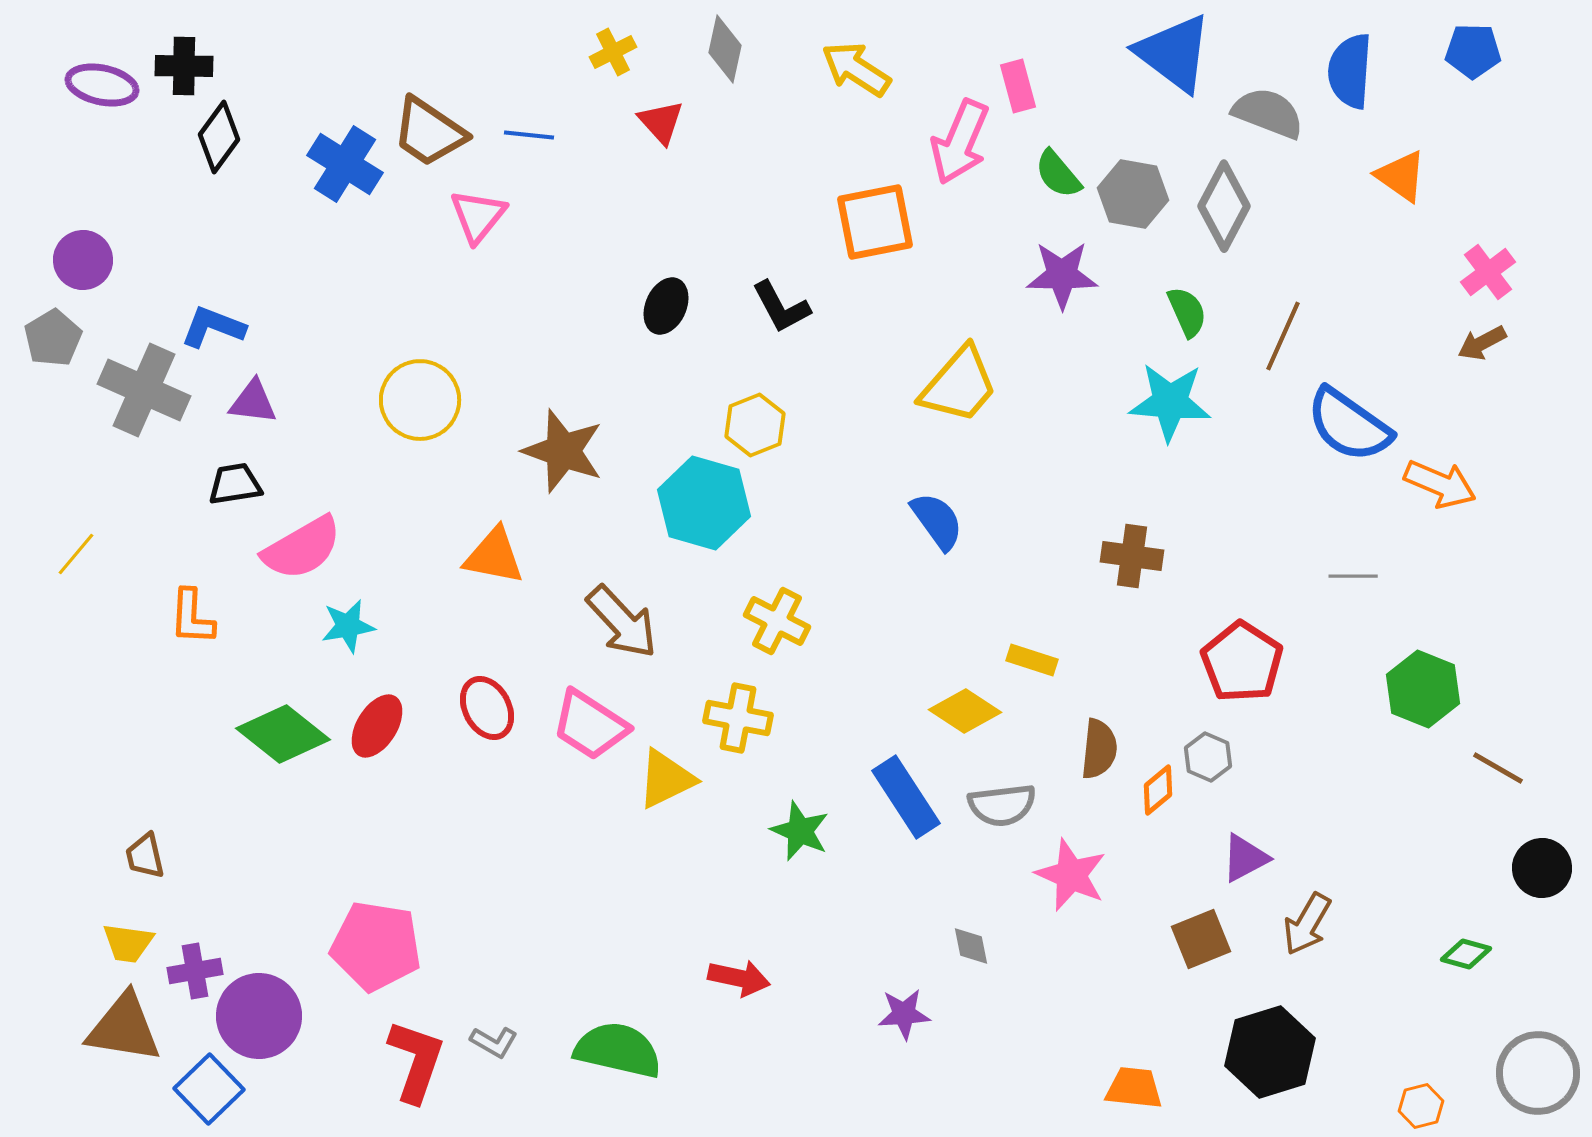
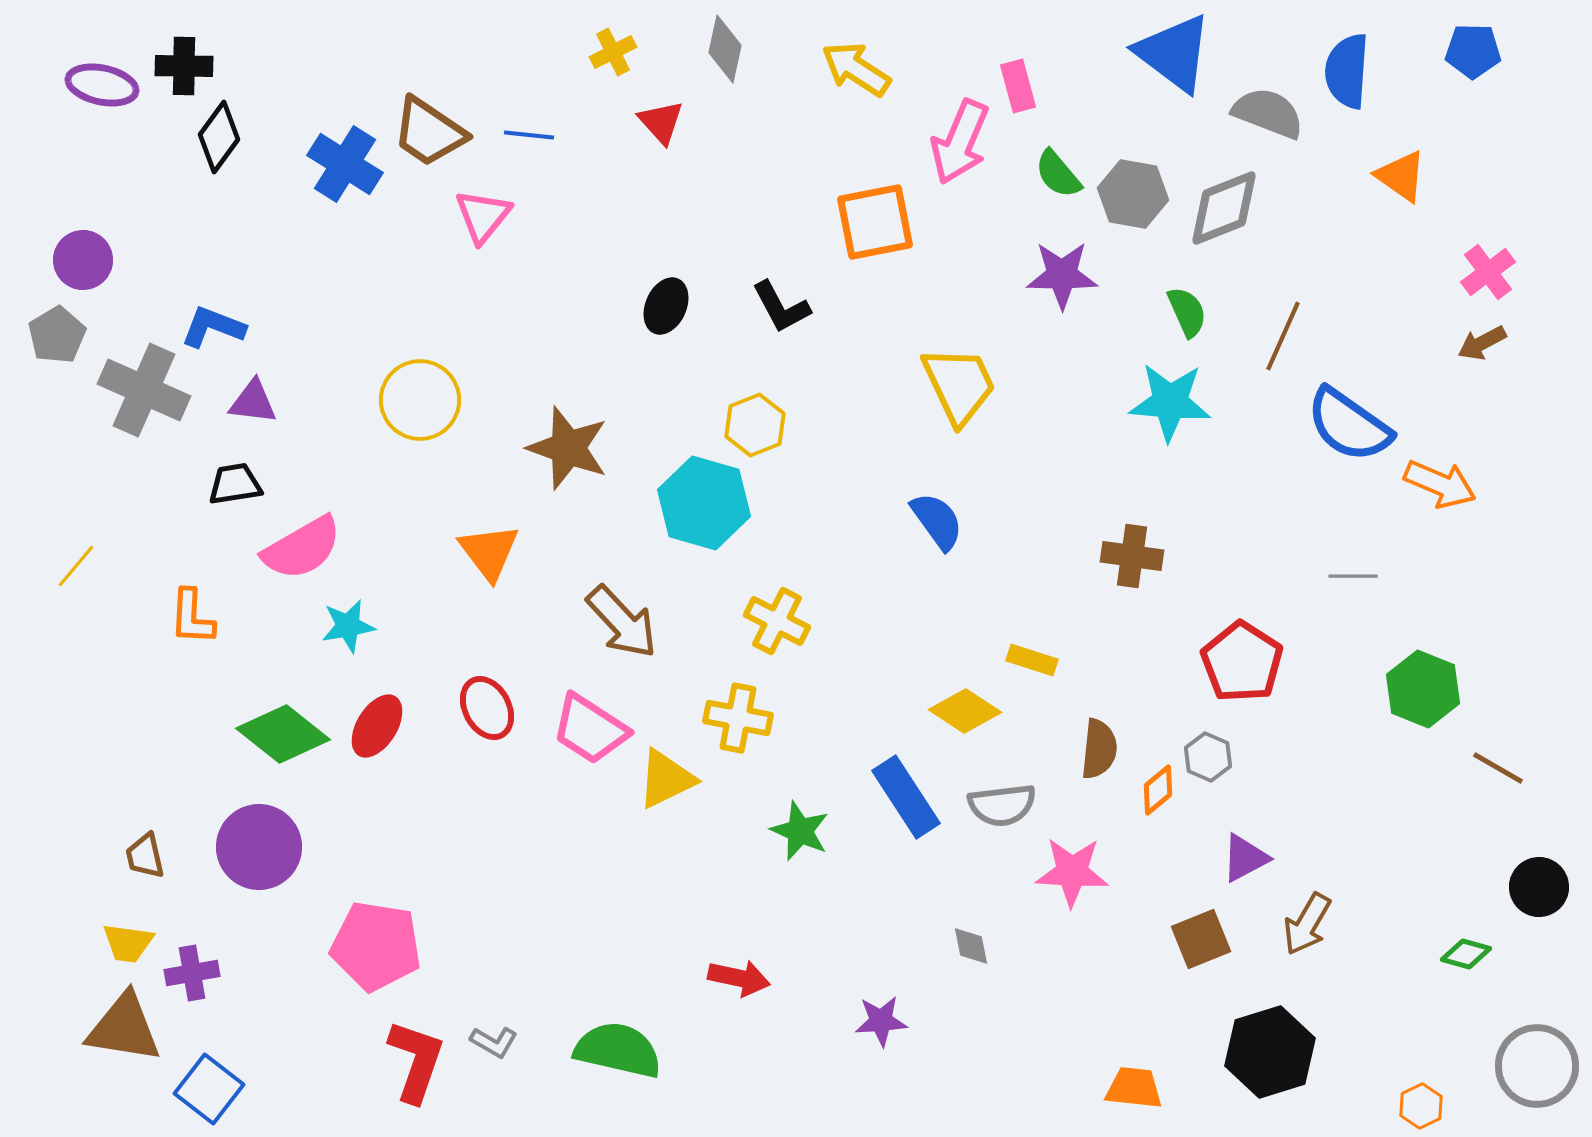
blue semicircle at (1350, 71): moved 3 px left
gray diamond at (1224, 206): moved 2 px down; rotated 40 degrees clockwise
pink triangle at (478, 216): moved 5 px right
gray pentagon at (53, 338): moved 4 px right, 3 px up
yellow trapezoid at (959, 385): rotated 66 degrees counterclockwise
brown star at (563, 451): moved 5 px right, 3 px up
yellow line at (76, 554): moved 12 px down
orange triangle at (494, 556): moved 5 px left, 4 px up; rotated 42 degrees clockwise
pink trapezoid at (590, 725): moved 4 px down
black circle at (1542, 868): moved 3 px left, 19 px down
pink star at (1071, 875): moved 1 px right, 3 px up; rotated 20 degrees counterclockwise
purple cross at (195, 971): moved 3 px left, 2 px down
purple star at (904, 1014): moved 23 px left, 7 px down
purple circle at (259, 1016): moved 169 px up
gray circle at (1538, 1073): moved 1 px left, 7 px up
blue square at (209, 1089): rotated 8 degrees counterclockwise
orange hexagon at (1421, 1106): rotated 12 degrees counterclockwise
